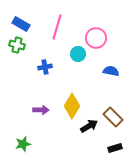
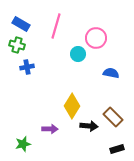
pink line: moved 1 px left, 1 px up
blue cross: moved 18 px left
blue semicircle: moved 2 px down
purple arrow: moved 9 px right, 19 px down
black arrow: rotated 36 degrees clockwise
black rectangle: moved 2 px right, 1 px down
